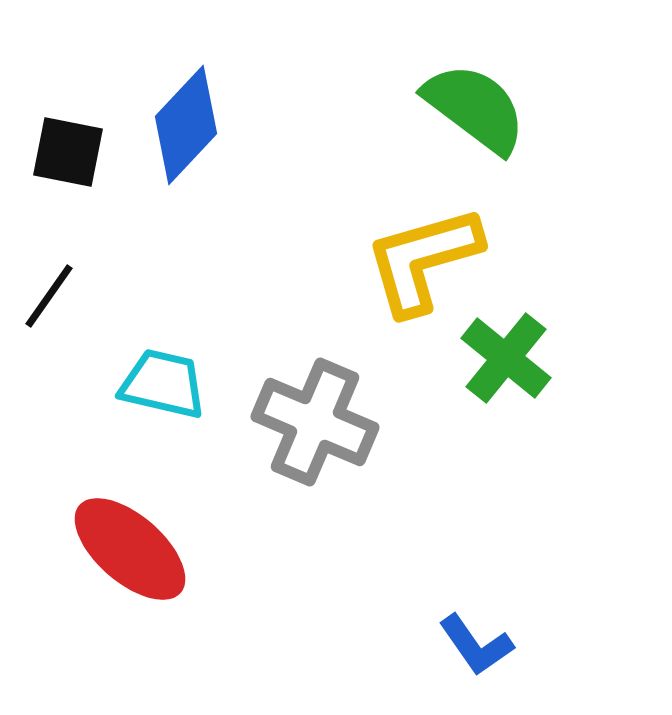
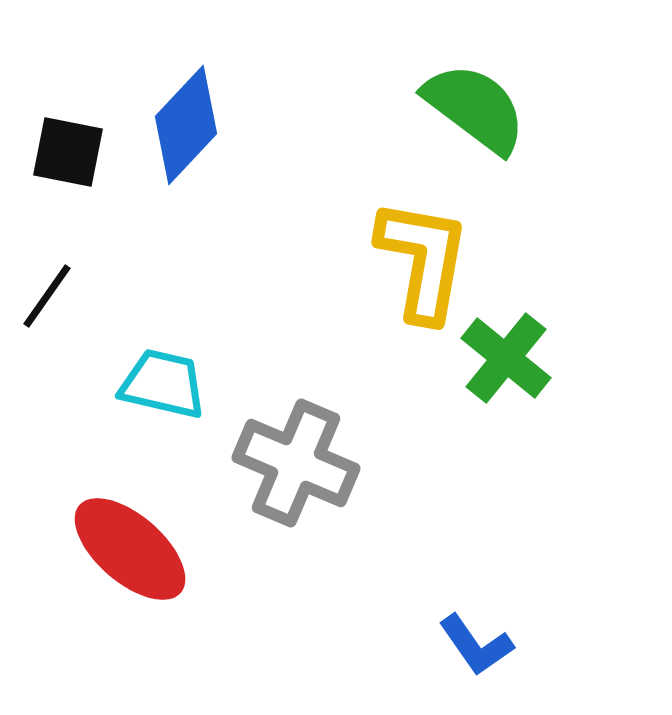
yellow L-shape: rotated 116 degrees clockwise
black line: moved 2 px left
gray cross: moved 19 px left, 41 px down
